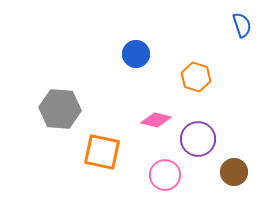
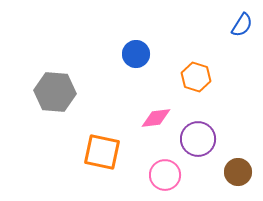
blue semicircle: rotated 50 degrees clockwise
gray hexagon: moved 5 px left, 17 px up
pink diamond: moved 2 px up; rotated 20 degrees counterclockwise
brown circle: moved 4 px right
